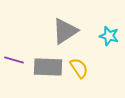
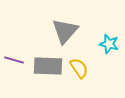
gray triangle: rotated 16 degrees counterclockwise
cyan star: moved 8 px down
gray rectangle: moved 1 px up
